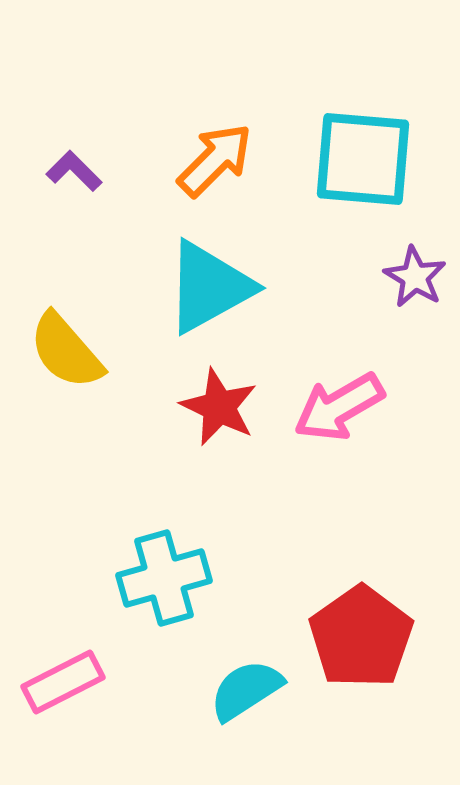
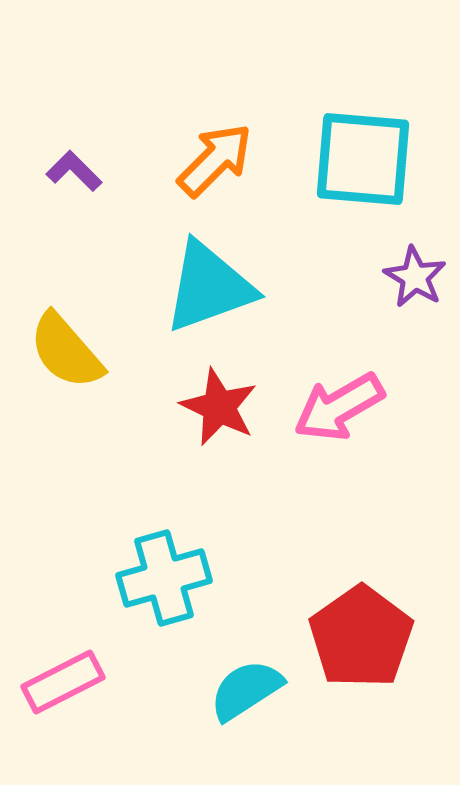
cyan triangle: rotated 9 degrees clockwise
